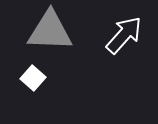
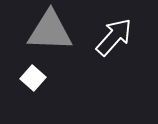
white arrow: moved 10 px left, 2 px down
